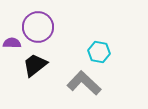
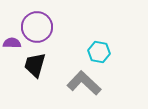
purple circle: moved 1 px left
black trapezoid: rotated 36 degrees counterclockwise
